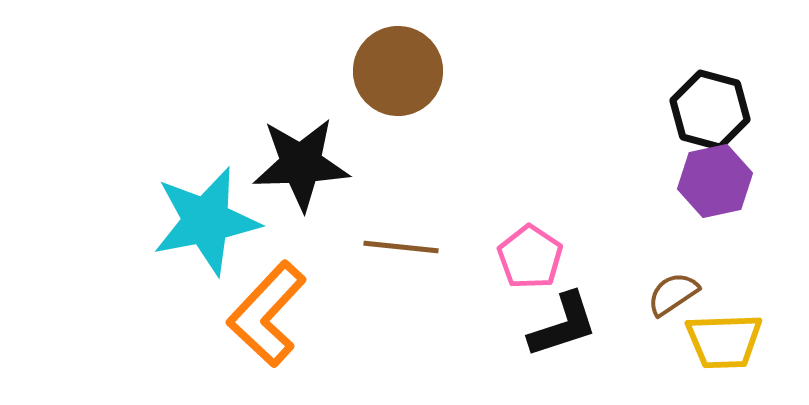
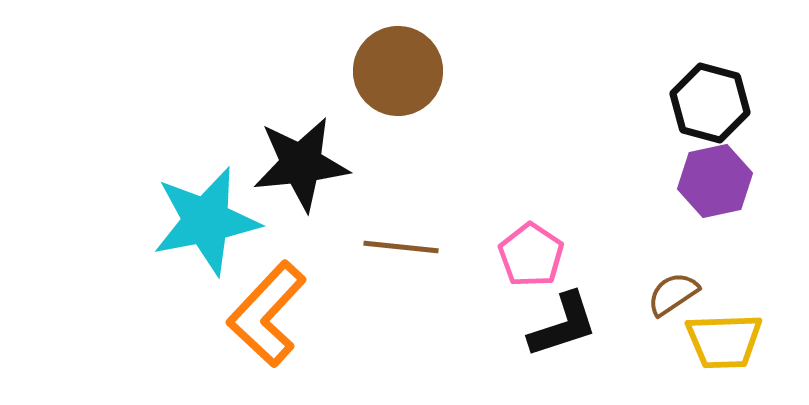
black hexagon: moved 7 px up
black star: rotated 4 degrees counterclockwise
pink pentagon: moved 1 px right, 2 px up
